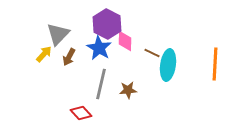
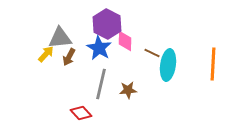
gray triangle: moved 2 px right, 4 px down; rotated 40 degrees clockwise
yellow arrow: moved 2 px right
orange line: moved 2 px left
